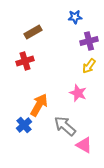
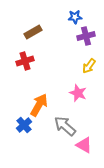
purple cross: moved 3 px left, 5 px up
